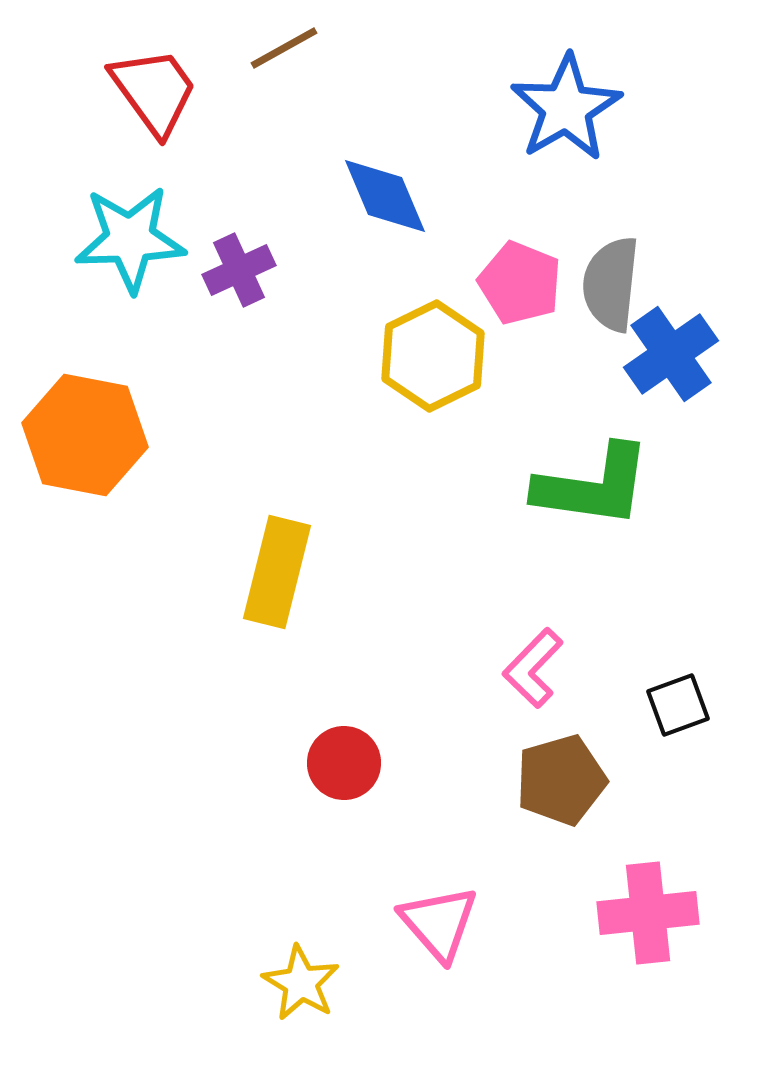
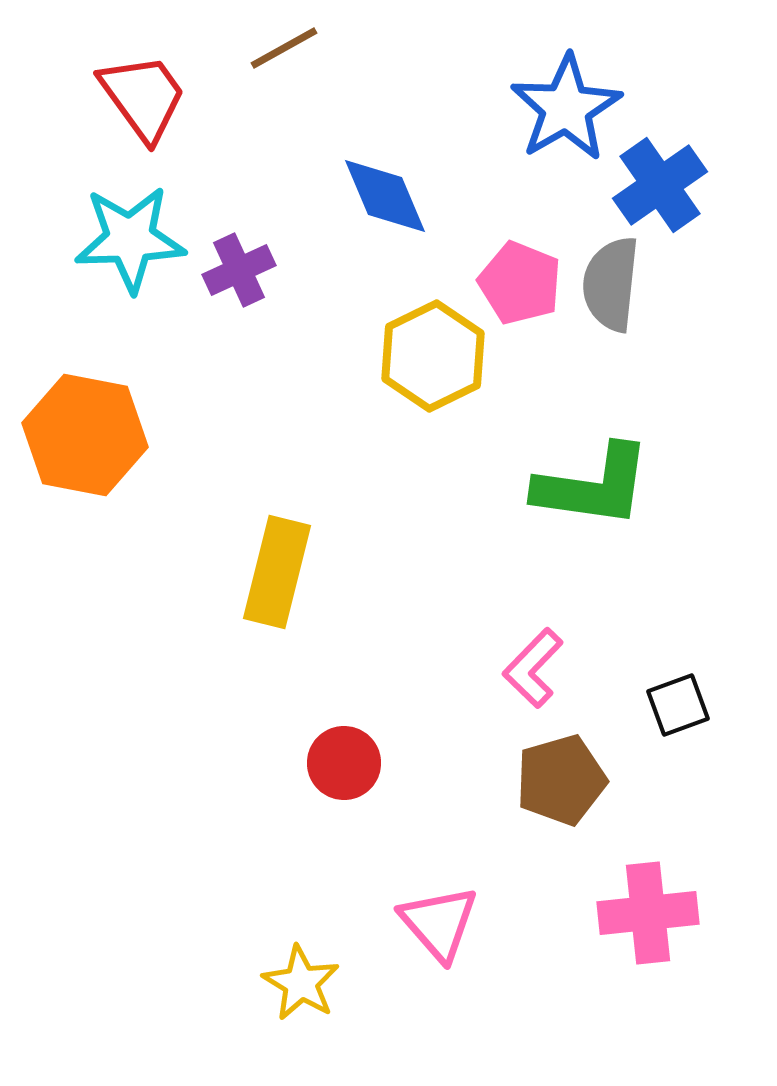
red trapezoid: moved 11 px left, 6 px down
blue cross: moved 11 px left, 169 px up
